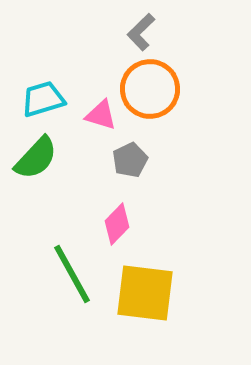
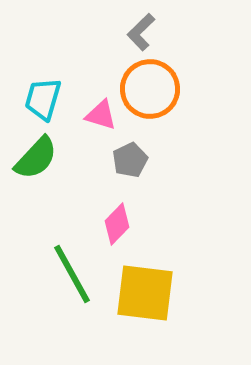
cyan trapezoid: rotated 57 degrees counterclockwise
